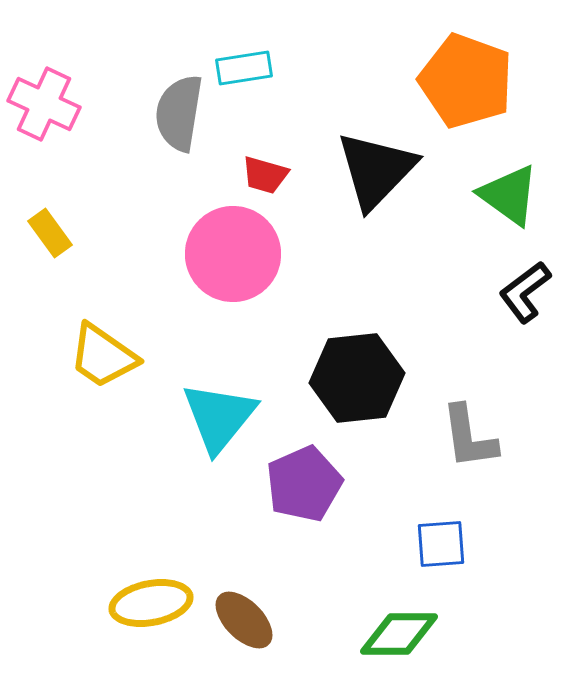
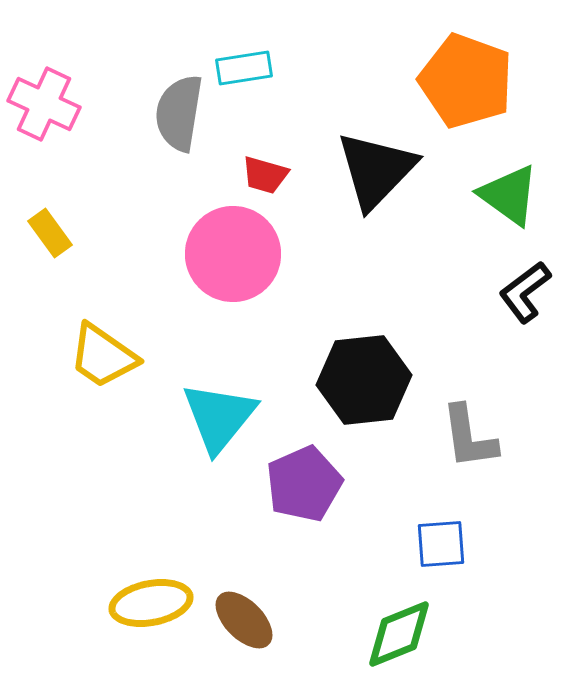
black hexagon: moved 7 px right, 2 px down
green diamond: rotated 22 degrees counterclockwise
